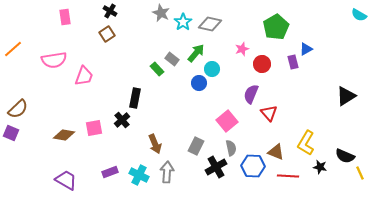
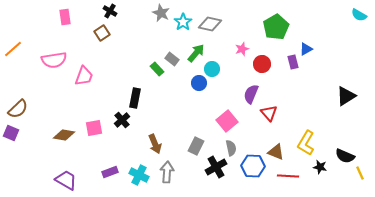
brown square at (107, 34): moved 5 px left, 1 px up
